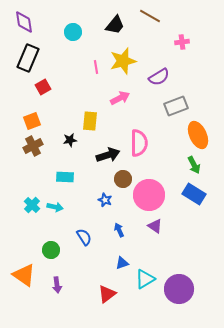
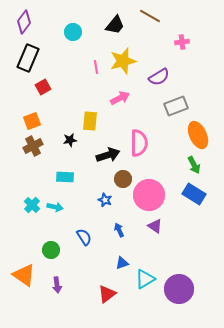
purple diamond: rotated 45 degrees clockwise
